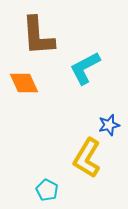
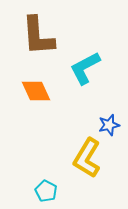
orange diamond: moved 12 px right, 8 px down
cyan pentagon: moved 1 px left, 1 px down
